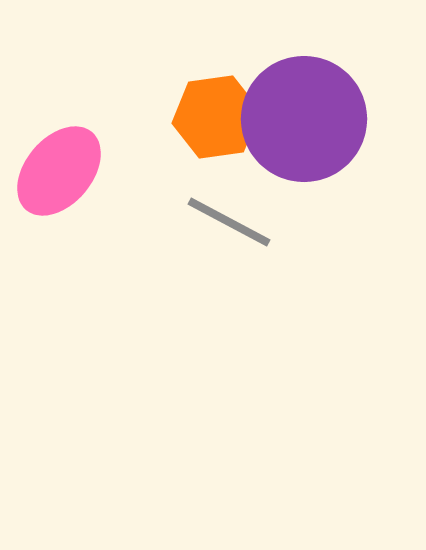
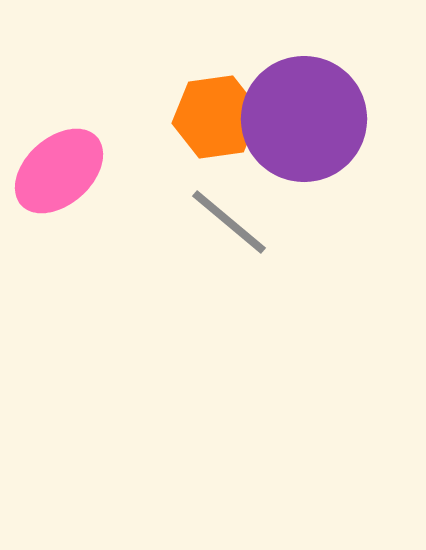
pink ellipse: rotated 8 degrees clockwise
gray line: rotated 12 degrees clockwise
